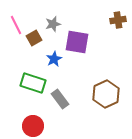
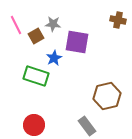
brown cross: rotated 21 degrees clockwise
gray star: rotated 21 degrees clockwise
brown square: moved 2 px right, 2 px up
blue star: moved 1 px up
green rectangle: moved 3 px right, 7 px up
brown hexagon: moved 1 px right, 2 px down; rotated 12 degrees clockwise
gray rectangle: moved 27 px right, 27 px down
red circle: moved 1 px right, 1 px up
